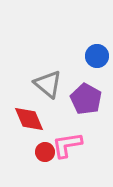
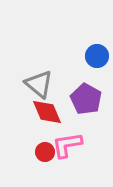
gray triangle: moved 9 px left
red diamond: moved 18 px right, 7 px up
